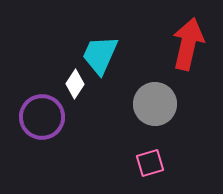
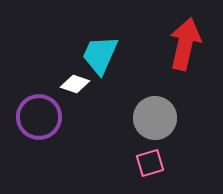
red arrow: moved 3 px left
white diamond: rotated 76 degrees clockwise
gray circle: moved 14 px down
purple circle: moved 3 px left
